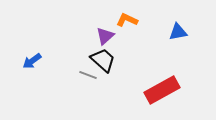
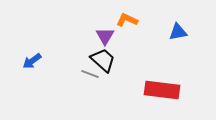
purple triangle: rotated 18 degrees counterclockwise
gray line: moved 2 px right, 1 px up
red rectangle: rotated 36 degrees clockwise
